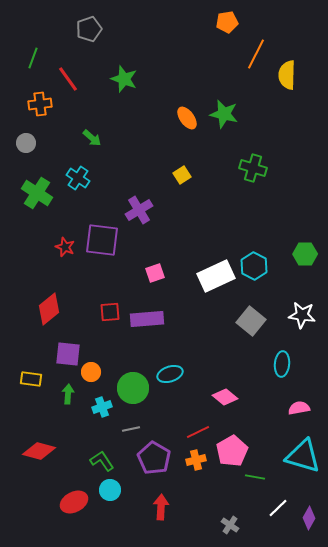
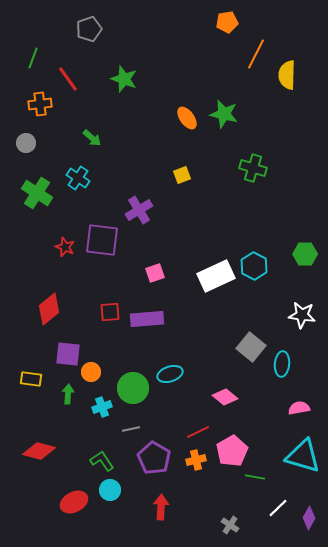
yellow square at (182, 175): rotated 12 degrees clockwise
gray square at (251, 321): moved 26 px down
